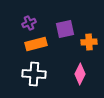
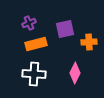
pink diamond: moved 5 px left, 1 px up
